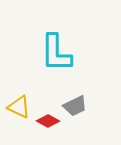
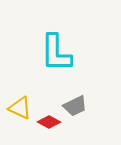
yellow triangle: moved 1 px right, 1 px down
red diamond: moved 1 px right, 1 px down
